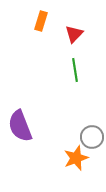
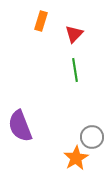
orange star: rotated 10 degrees counterclockwise
